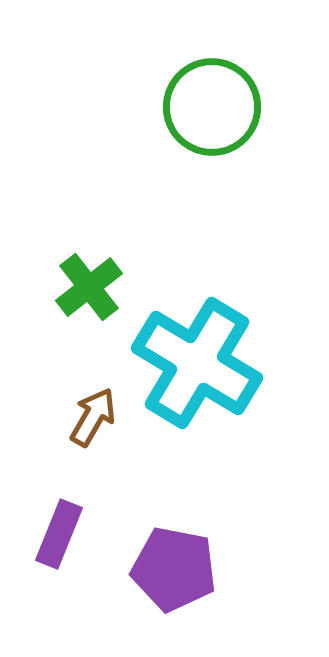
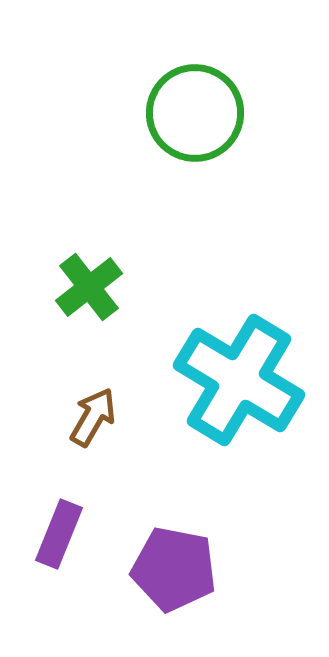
green circle: moved 17 px left, 6 px down
cyan cross: moved 42 px right, 17 px down
